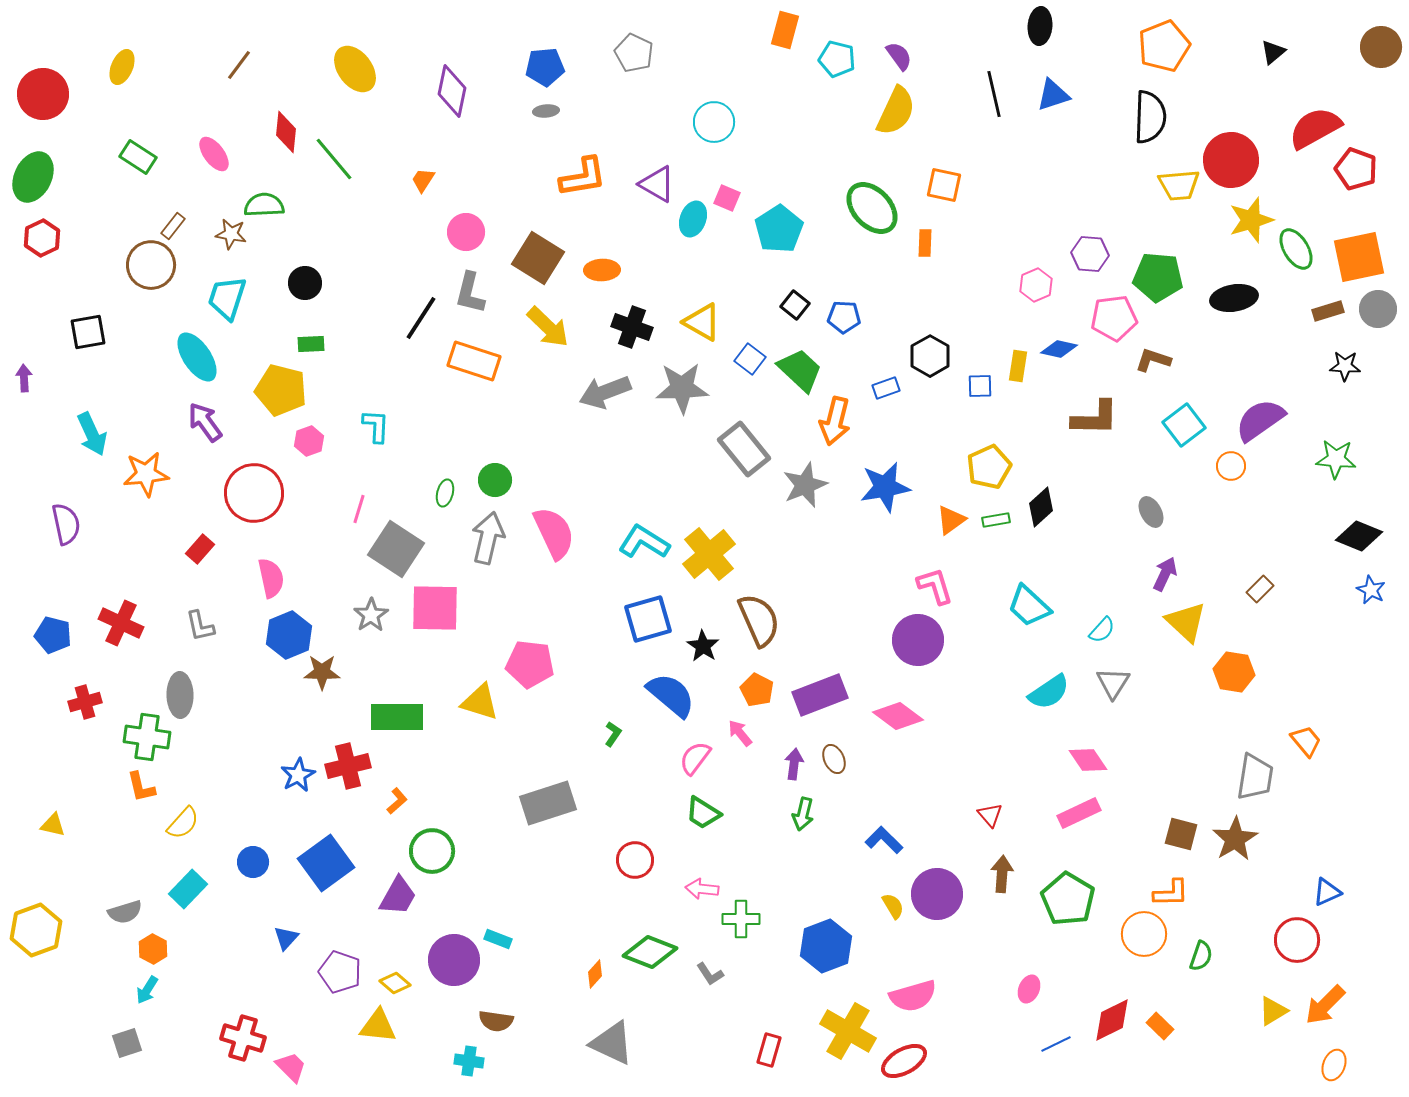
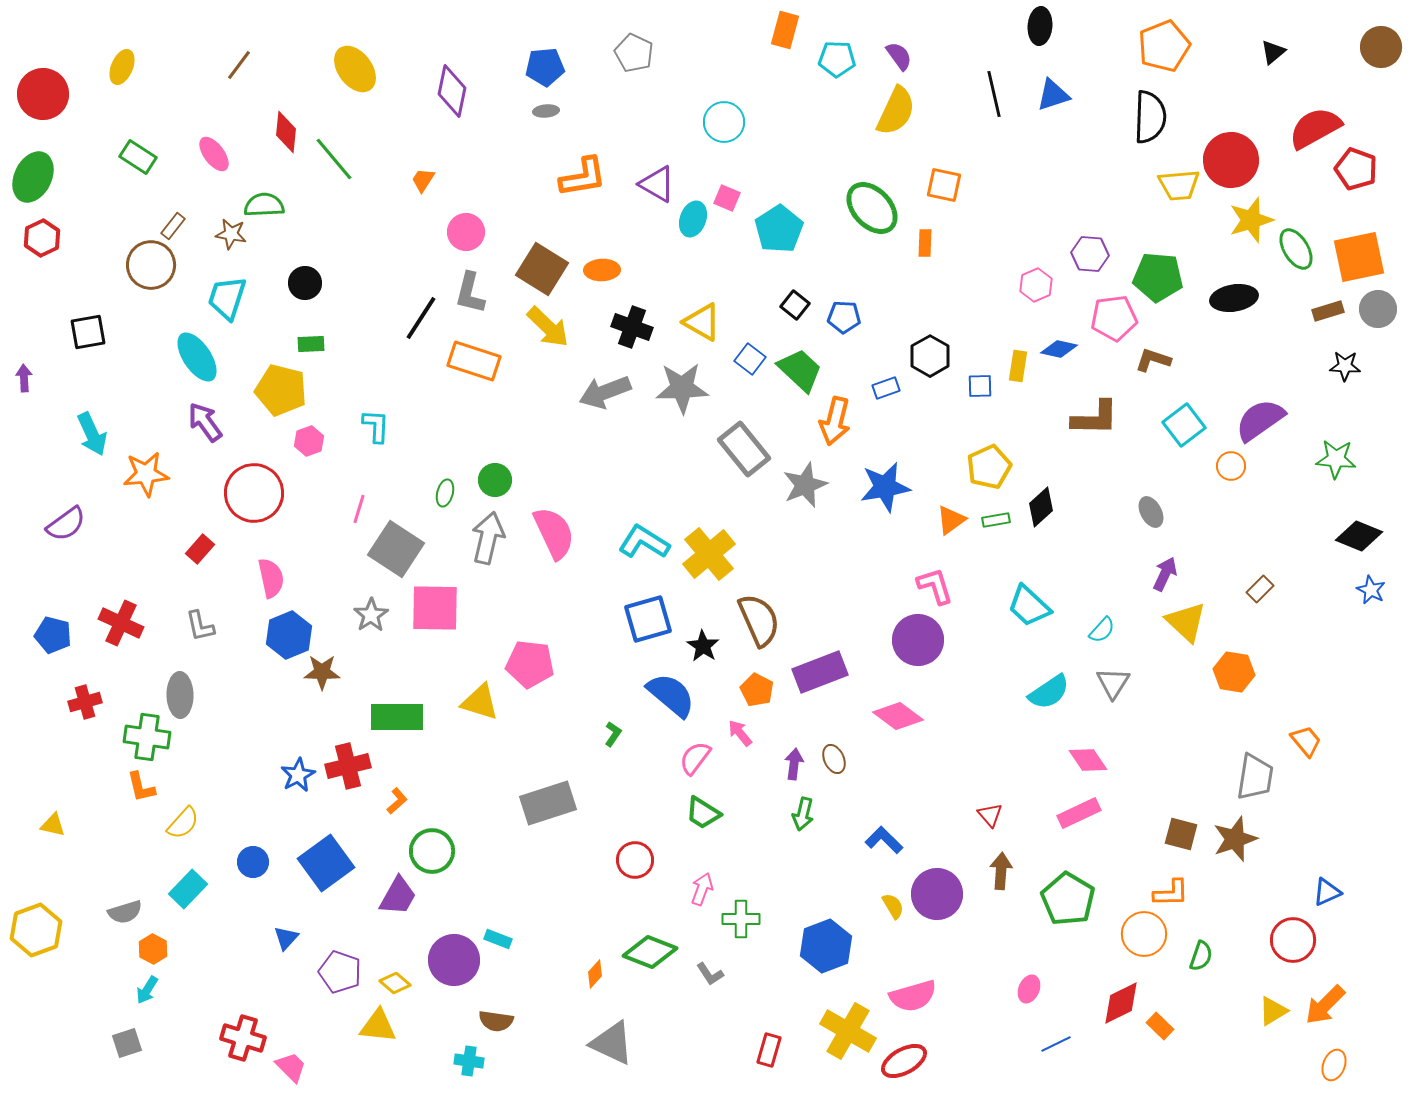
cyan pentagon at (837, 59): rotated 12 degrees counterclockwise
cyan circle at (714, 122): moved 10 px right
brown square at (538, 258): moved 4 px right, 11 px down
purple semicircle at (66, 524): rotated 66 degrees clockwise
purple rectangle at (820, 695): moved 23 px up
brown star at (1235, 839): rotated 12 degrees clockwise
brown arrow at (1002, 874): moved 1 px left, 3 px up
pink arrow at (702, 889): rotated 104 degrees clockwise
red circle at (1297, 940): moved 4 px left
red diamond at (1112, 1020): moved 9 px right, 17 px up
